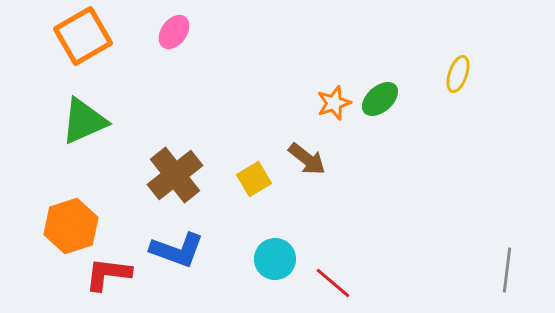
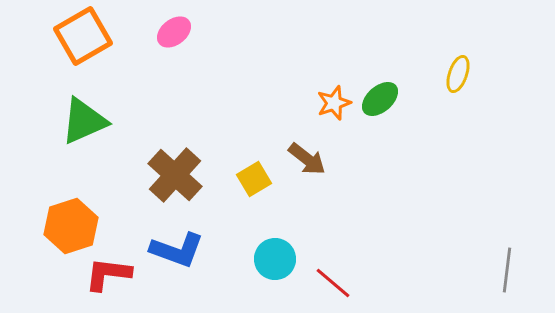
pink ellipse: rotated 16 degrees clockwise
brown cross: rotated 10 degrees counterclockwise
